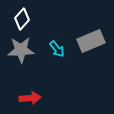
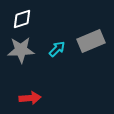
white diamond: rotated 30 degrees clockwise
cyan arrow: rotated 96 degrees counterclockwise
